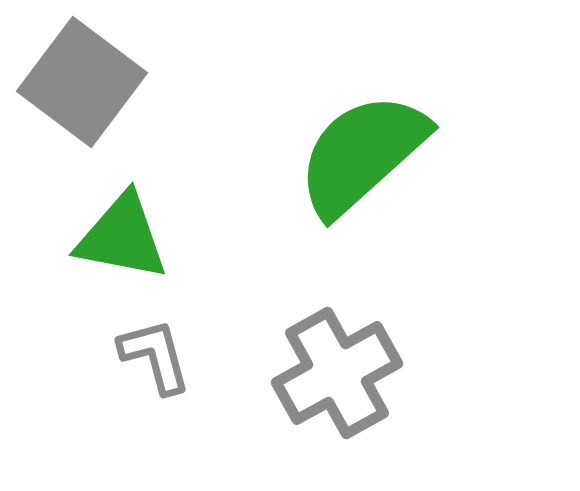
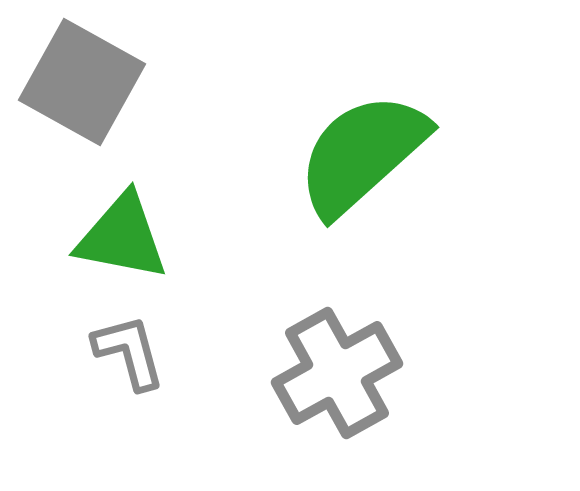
gray square: rotated 8 degrees counterclockwise
gray L-shape: moved 26 px left, 4 px up
